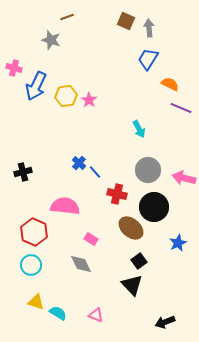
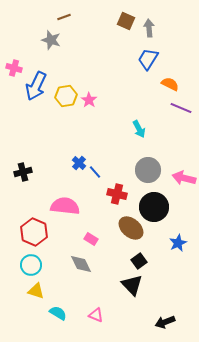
brown line: moved 3 px left
yellow triangle: moved 11 px up
